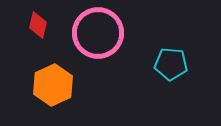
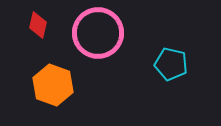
cyan pentagon: rotated 8 degrees clockwise
orange hexagon: rotated 15 degrees counterclockwise
